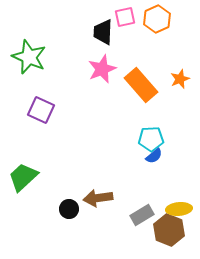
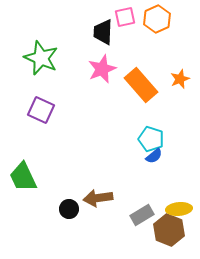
green star: moved 12 px right, 1 px down
cyan pentagon: rotated 20 degrees clockwise
green trapezoid: rotated 72 degrees counterclockwise
